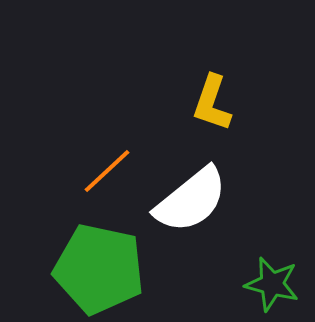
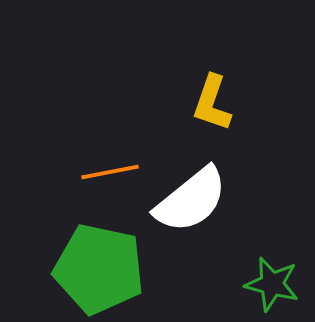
orange line: moved 3 px right, 1 px down; rotated 32 degrees clockwise
